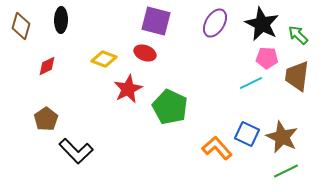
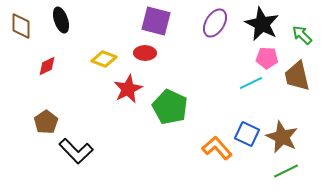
black ellipse: rotated 20 degrees counterclockwise
brown diamond: rotated 16 degrees counterclockwise
green arrow: moved 4 px right
red ellipse: rotated 20 degrees counterclockwise
brown trapezoid: rotated 20 degrees counterclockwise
brown pentagon: moved 3 px down
